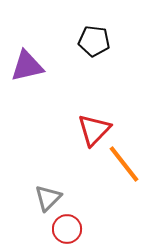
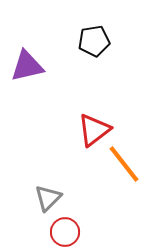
black pentagon: rotated 16 degrees counterclockwise
red triangle: rotated 9 degrees clockwise
red circle: moved 2 px left, 3 px down
